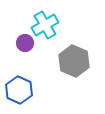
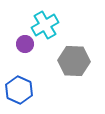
purple circle: moved 1 px down
gray hexagon: rotated 20 degrees counterclockwise
